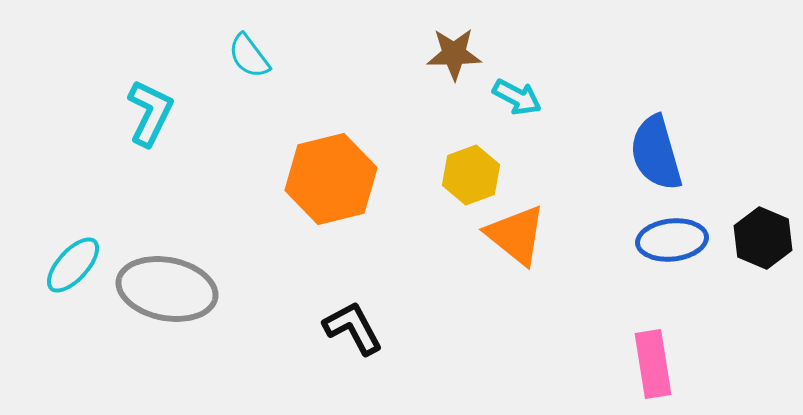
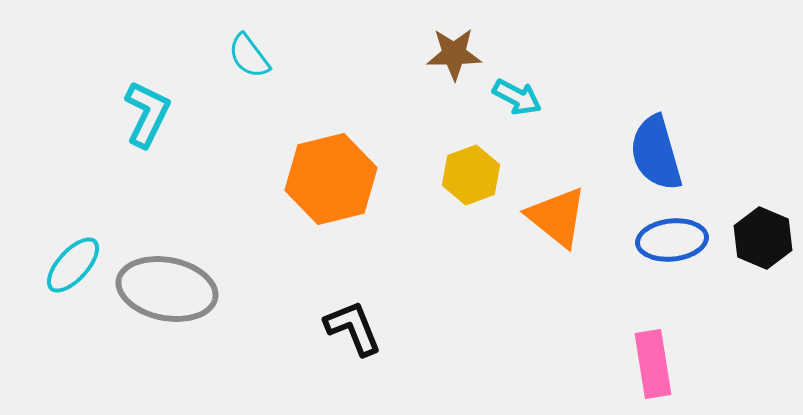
cyan L-shape: moved 3 px left, 1 px down
orange triangle: moved 41 px right, 18 px up
black L-shape: rotated 6 degrees clockwise
